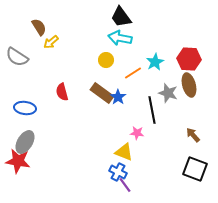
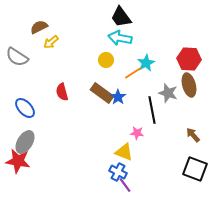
brown semicircle: rotated 84 degrees counterclockwise
cyan star: moved 9 px left, 1 px down
blue ellipse: rotated 40 degrees clockwise
